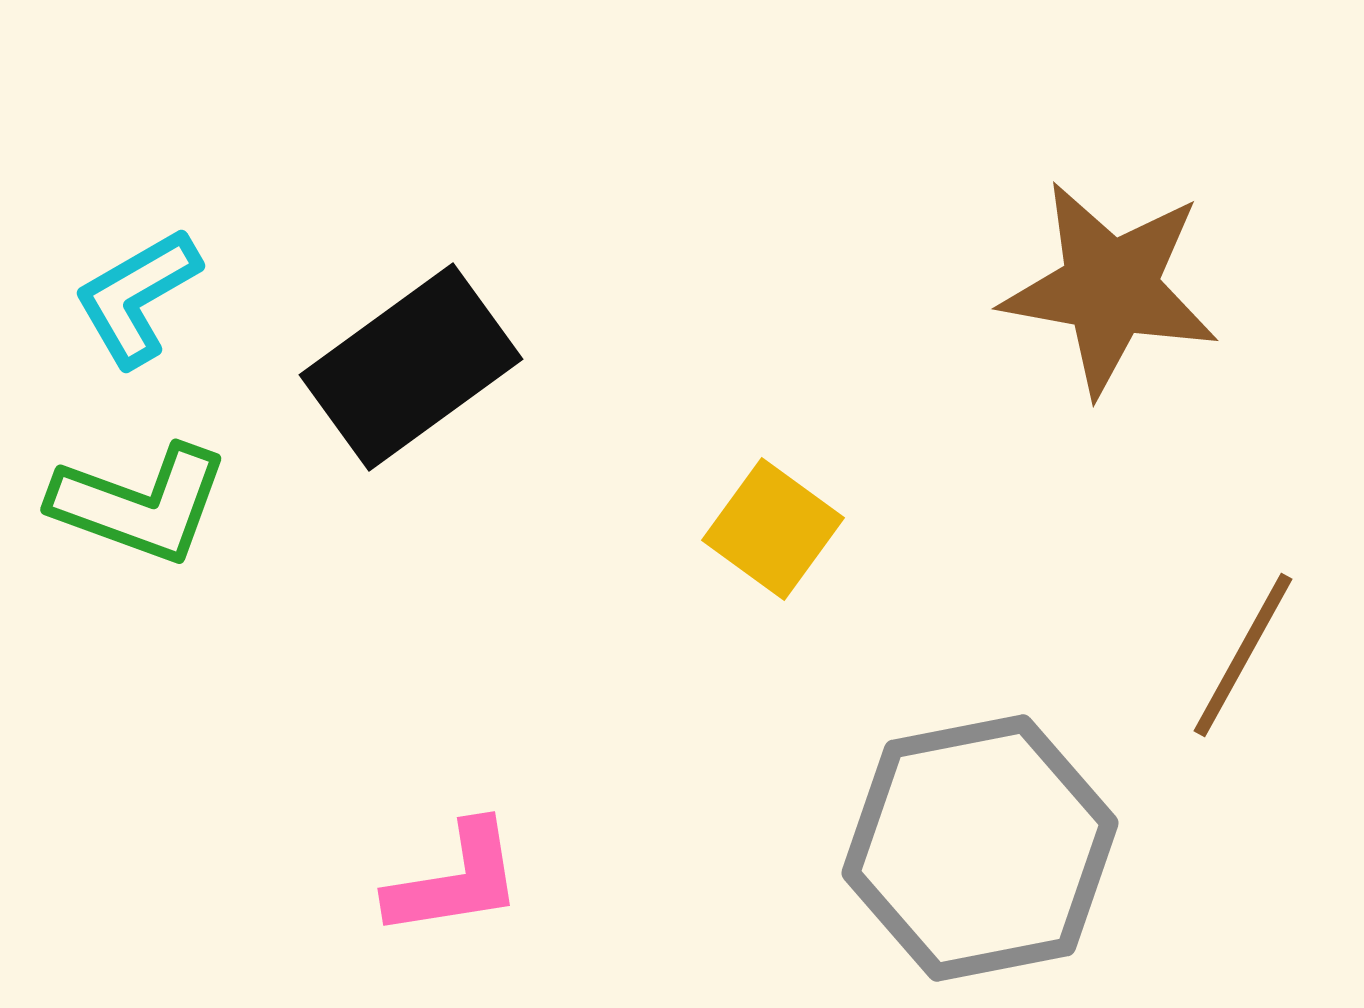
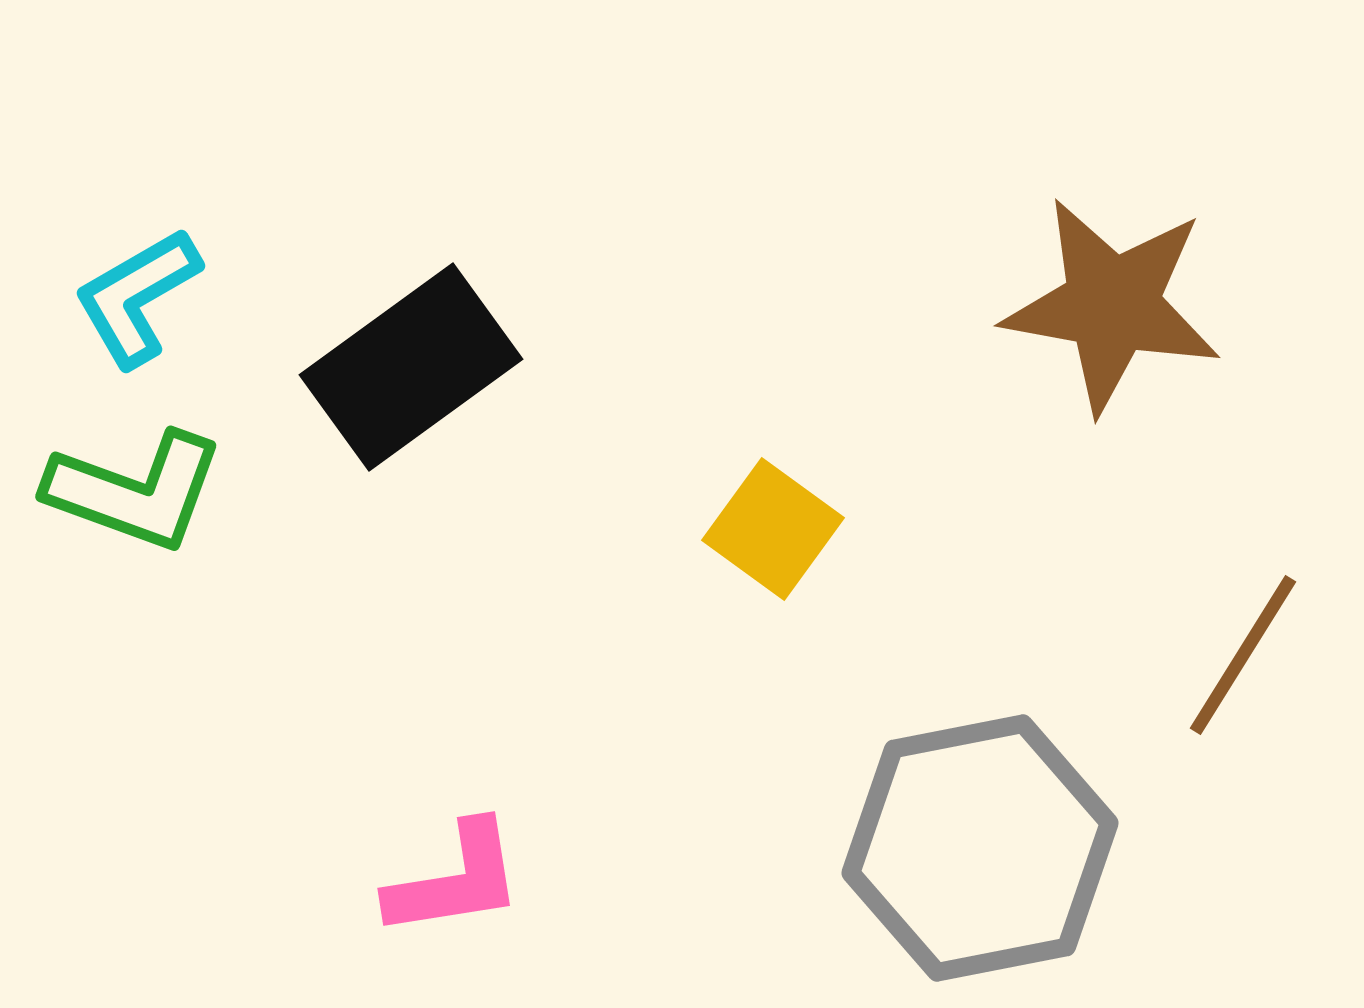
brown star: moved 2 px right, 17 px down
green L-shape: moved 5 px left, 13 px up
brown line: rotated 3 degrees clockwise
